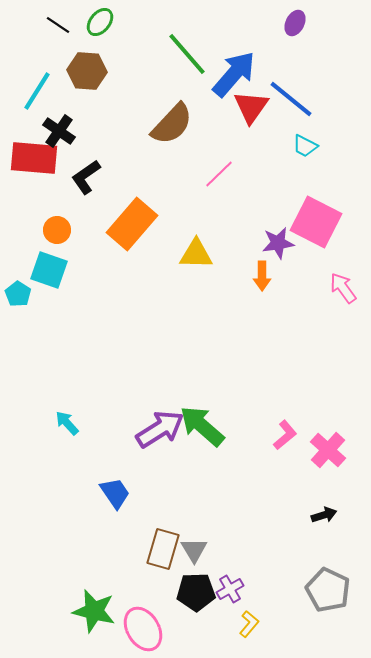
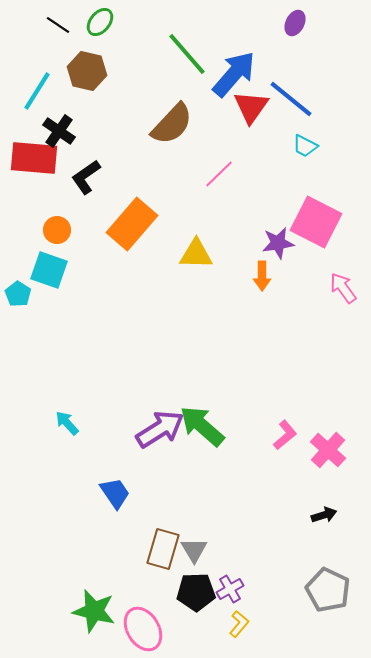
brown hexagon: rotated 9 degrees clockwise
yellow L-shape: moved 10 px left
